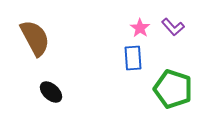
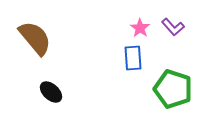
brown semicircle: rotated 12 degrees counterclockwise
